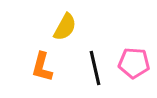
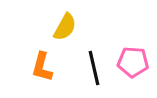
pink pentagon: moved 1 px left, 1 px up
black line: moved 1 px left
